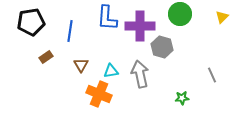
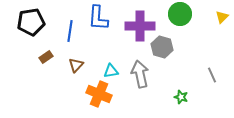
blue L-shape: moved 9 px left
brown triangle: moved 5 px left; rotated 14 degrees clockwise
green star: moved 1 px left, 1 px up; rotated 24 degrees clockwise
